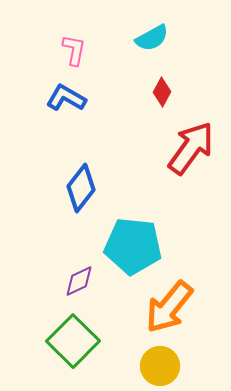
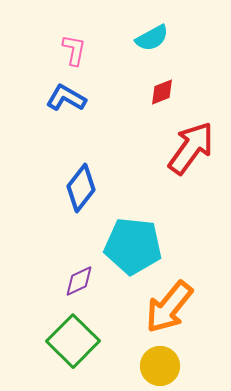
red diamond: rotated 40 degrees clockwise
